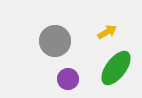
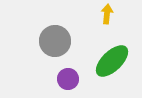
yellow arrow: moved 18 px up; rotated 54 degrees counterclockwise
green ellipse: moved 4 px left, 7 px up; rotated 9 degrees clockwise
